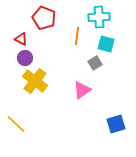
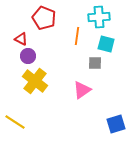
purple circle: moved 3 px right, 2 px up
gray square: rotated 32 degrees clockwise
yellow line: moved 1 px left, 2 px up; rotated 10 degrees counterclockwise
